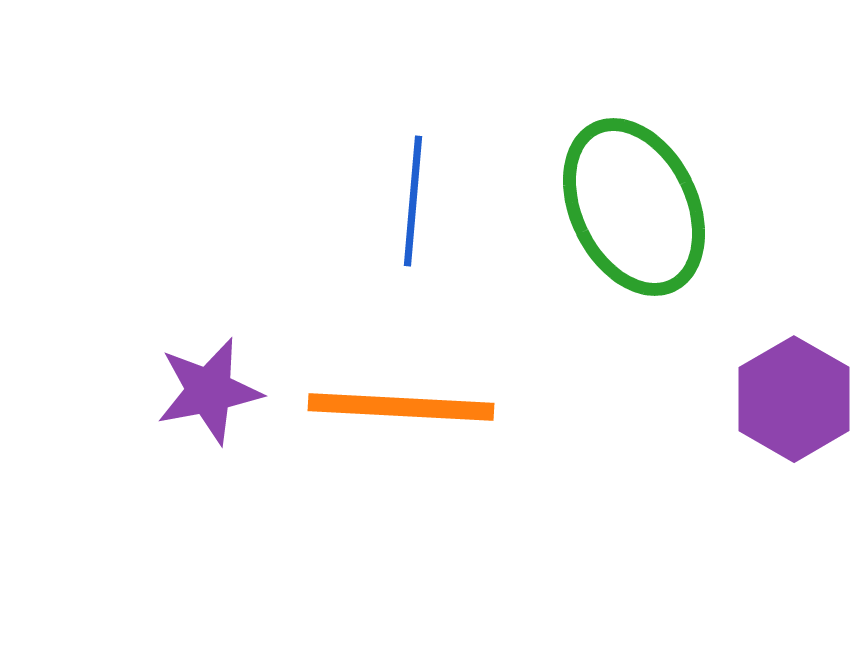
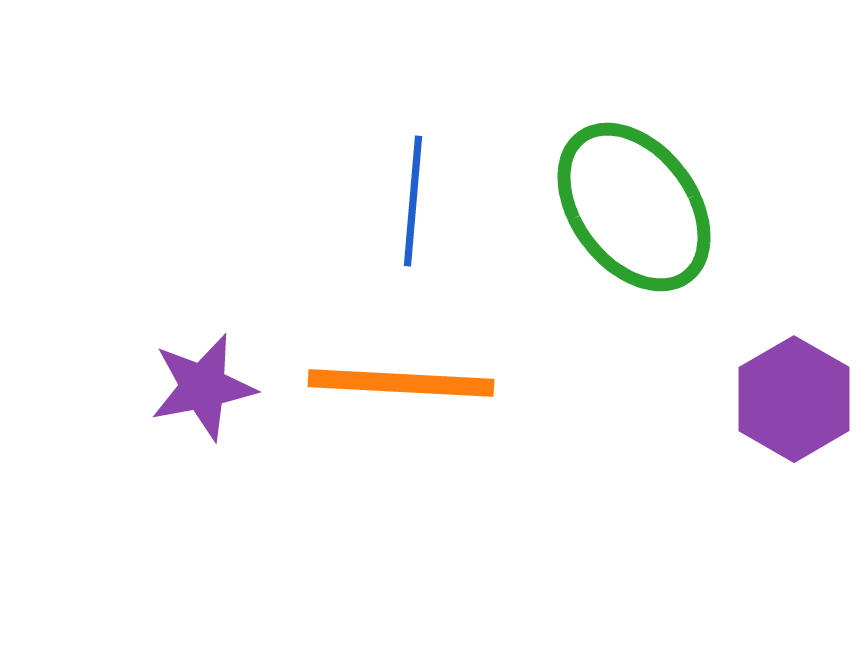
green ellipse: rotated 11 degrees counterclockwise
purple star: moved 6 px left, 4 px up
orange line: moved 24 px up
